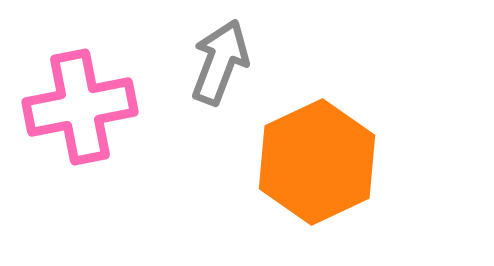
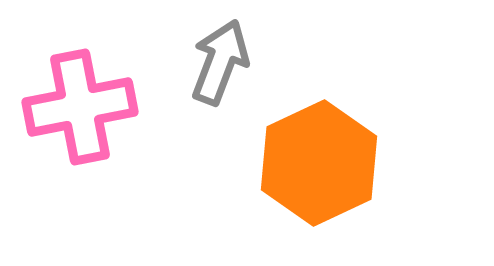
orange hexagon: moved 2 px right, 1 px down
